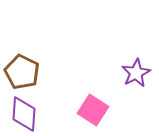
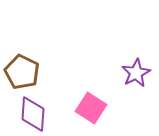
pink square: moved 2 px left, 2 px up
purple diamond: moved 9 px right
